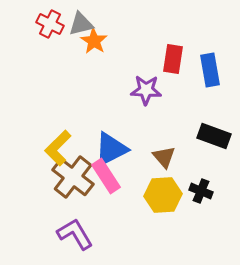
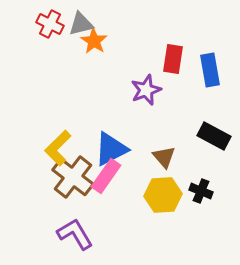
purple star: rotated 24 degrees counterclockwise
black rectangle: rotated 8 degrees clockwise
pink rectangle: rotated 68 degrees clockwise
